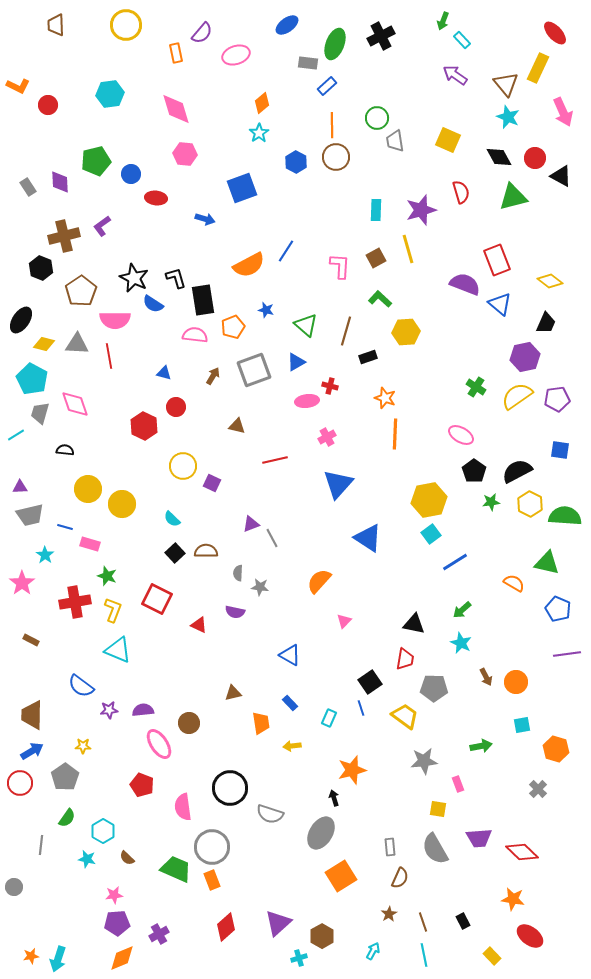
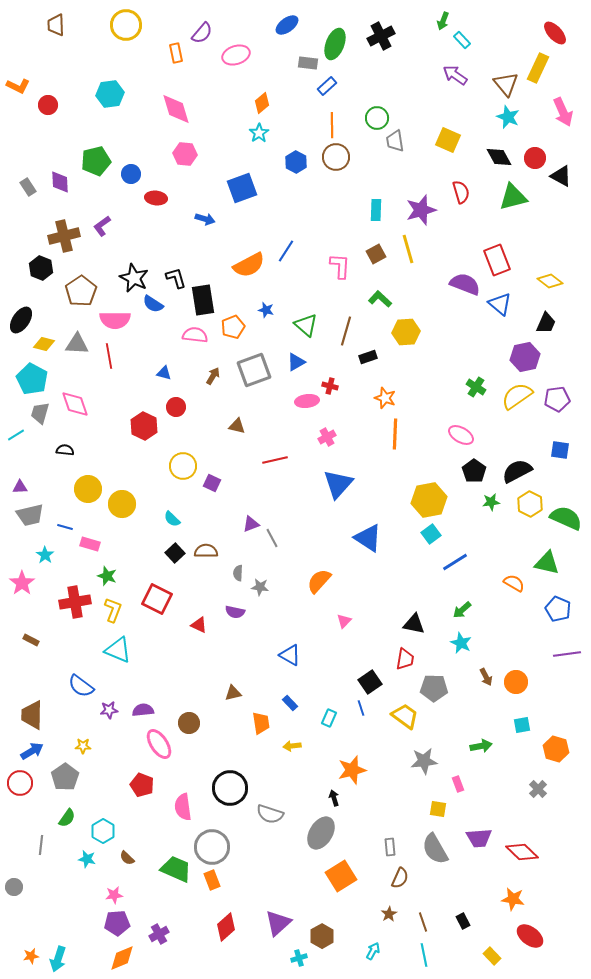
brown square at (376, 258): moved 4 px up
green semicircle at (565, 516): moved 1 px right, 2 px down; rotated 20 degrees clockwise
